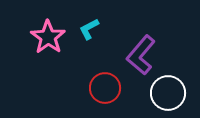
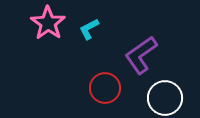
pink star: moved 14 px up
purple L-shape: rotated 15 degrees clockwise
white circle: moved 3 px left, 5 px down
